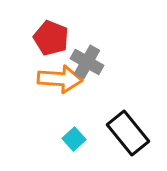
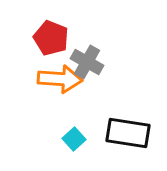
black rectangle: rotated 42 degrees counterclockwise
